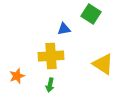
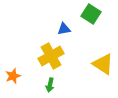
yellow cross: rotated 25 degrees counterclockwise
orange star: moved 4 px left
